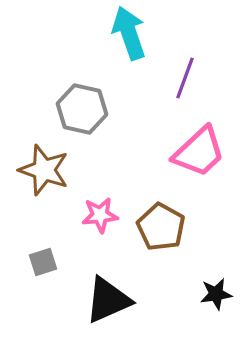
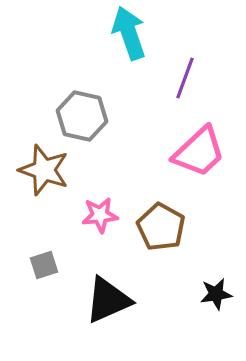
gray hexagon: moved 7 px down
gray square: moved 1 px right, 3 px down
